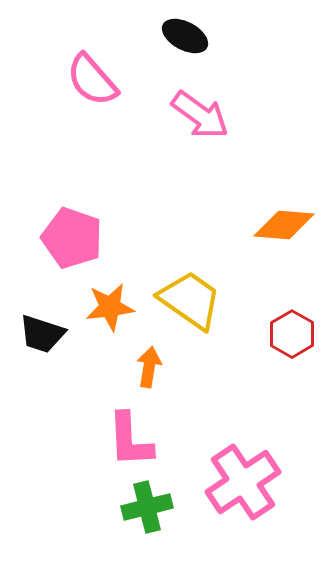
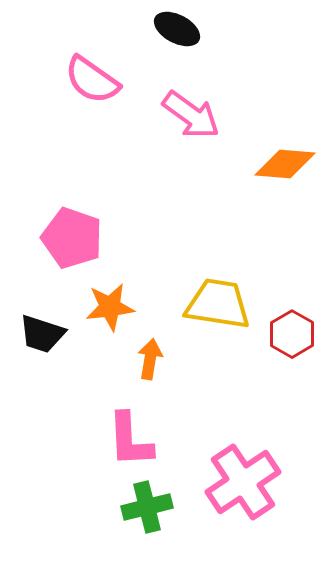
black ellipse: moved 8 px left, 7 px up
pink semicircle: rotated 14 degrees counterclockwise
pink arrow: moved 9 px left
orange diamond: moved 1 px right, 61 px up
yellow trapezoid: moved 28 px right, 4 px down; rotated 26 degrees counterclockwise
orange arrow: moved 1 px right, 8 px up
